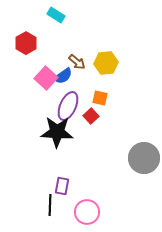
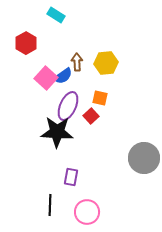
brown arrow: rotated 132 degrees counterclockwise
purple rectangle: moved 9 px right, 9 px up
